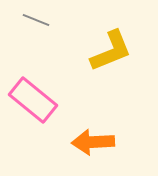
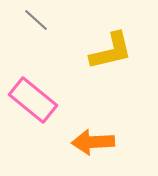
gray line: rotated 20 degrees clockwise
yellow L-shape: rotated 9 degrees clockwise
